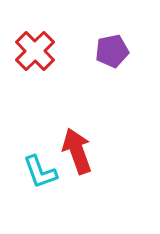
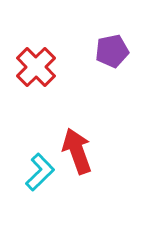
red cross: moved 1 px right, 16 px down
cyan L-shape: rotated 114 degrees counterclockwise
